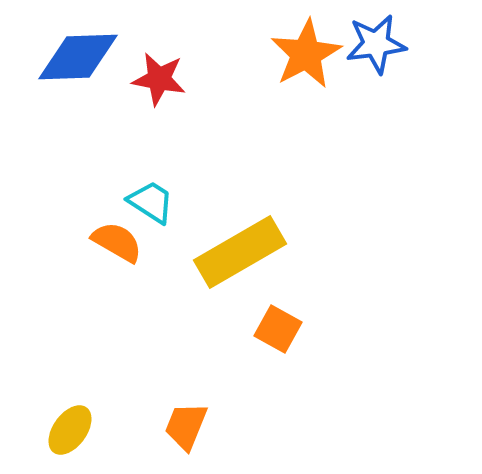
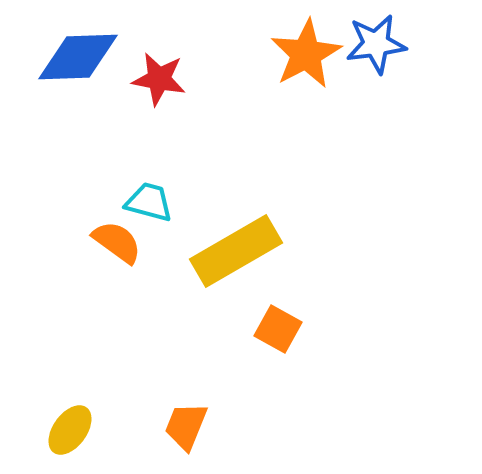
cyan trapezoid: moved 2 px left; rotated 18 degrees counterclockwise
orange semicircle: rotated 6 degrees clockwise
yellow rectangle: moved 4 px left, 1 px up
